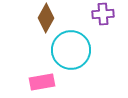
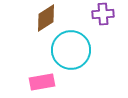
brown diamond: rotated 28 degrees clockwise
